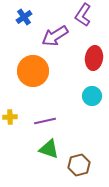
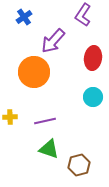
purple arrow: moved 2 px left, 5 px down; rotated 16 degrees counterclockwise
red ellipse: moved 1 px left
orange circle: moved 1 px right, 1 px down
cyan circle: moved 1 px right, 1 px down
